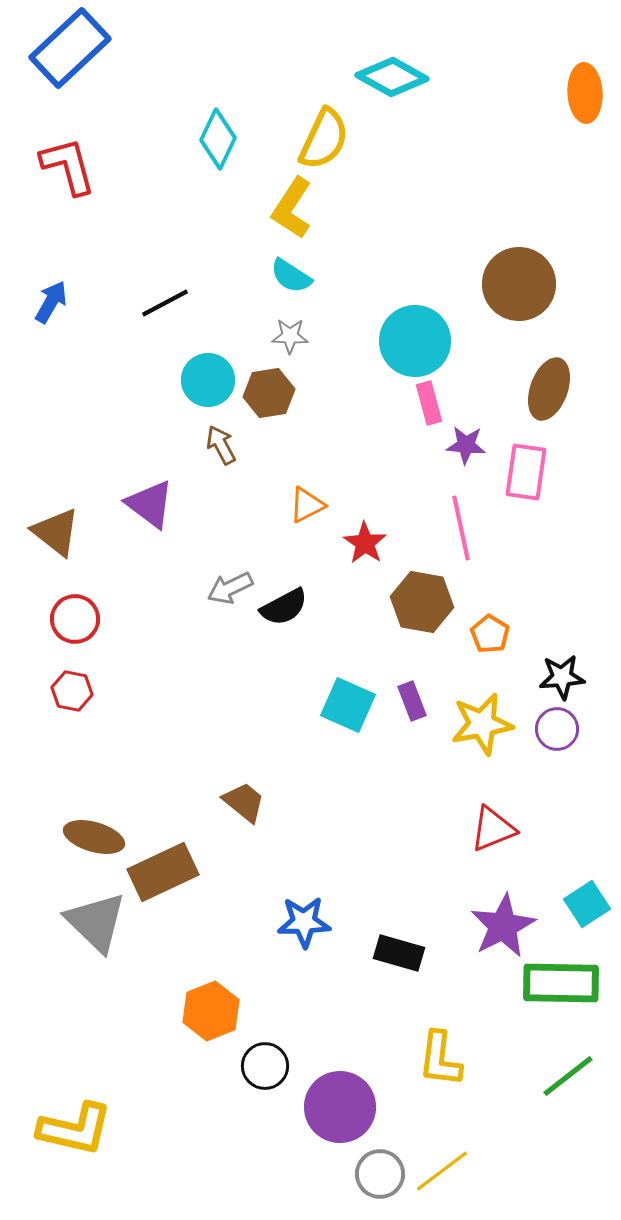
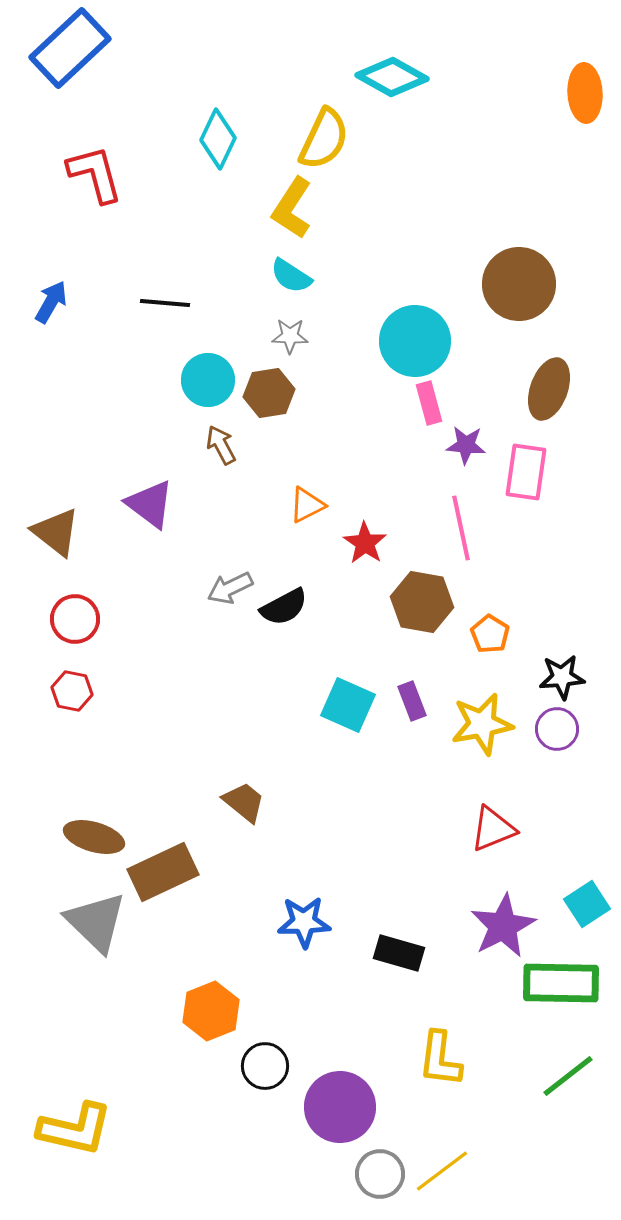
red L-shape at (68, 166): moved 27 px right, 8 px down
black line at (165, 303): rotated 33 degrees clockwise
